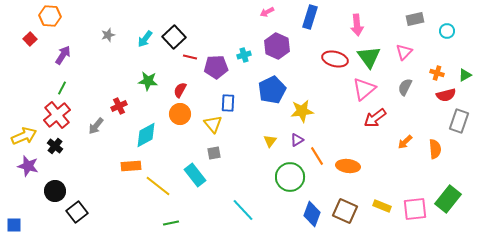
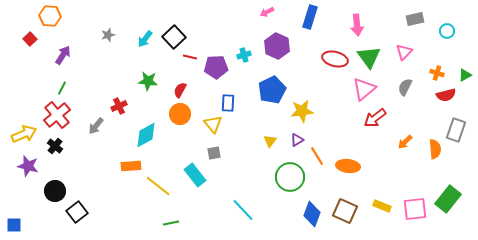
gray rectangle at (459, 121): moved 3 px left, 9 px down
yellow arrow at (24, 136): moved 2 px up
